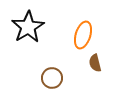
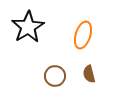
brown semicircle: moved 6 px left, 11 px down
brown circle: moved 3 px right, 2 px up
